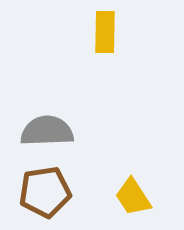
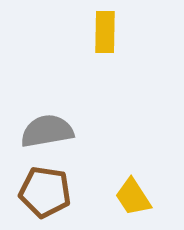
gray semicircle: rotated 8 degrees counterclockwise
brown pentagon: rotated 18 degrees clockwise
